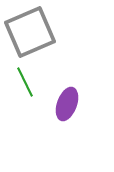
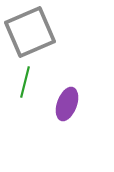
green line: rotated 40 degrees clockwise
